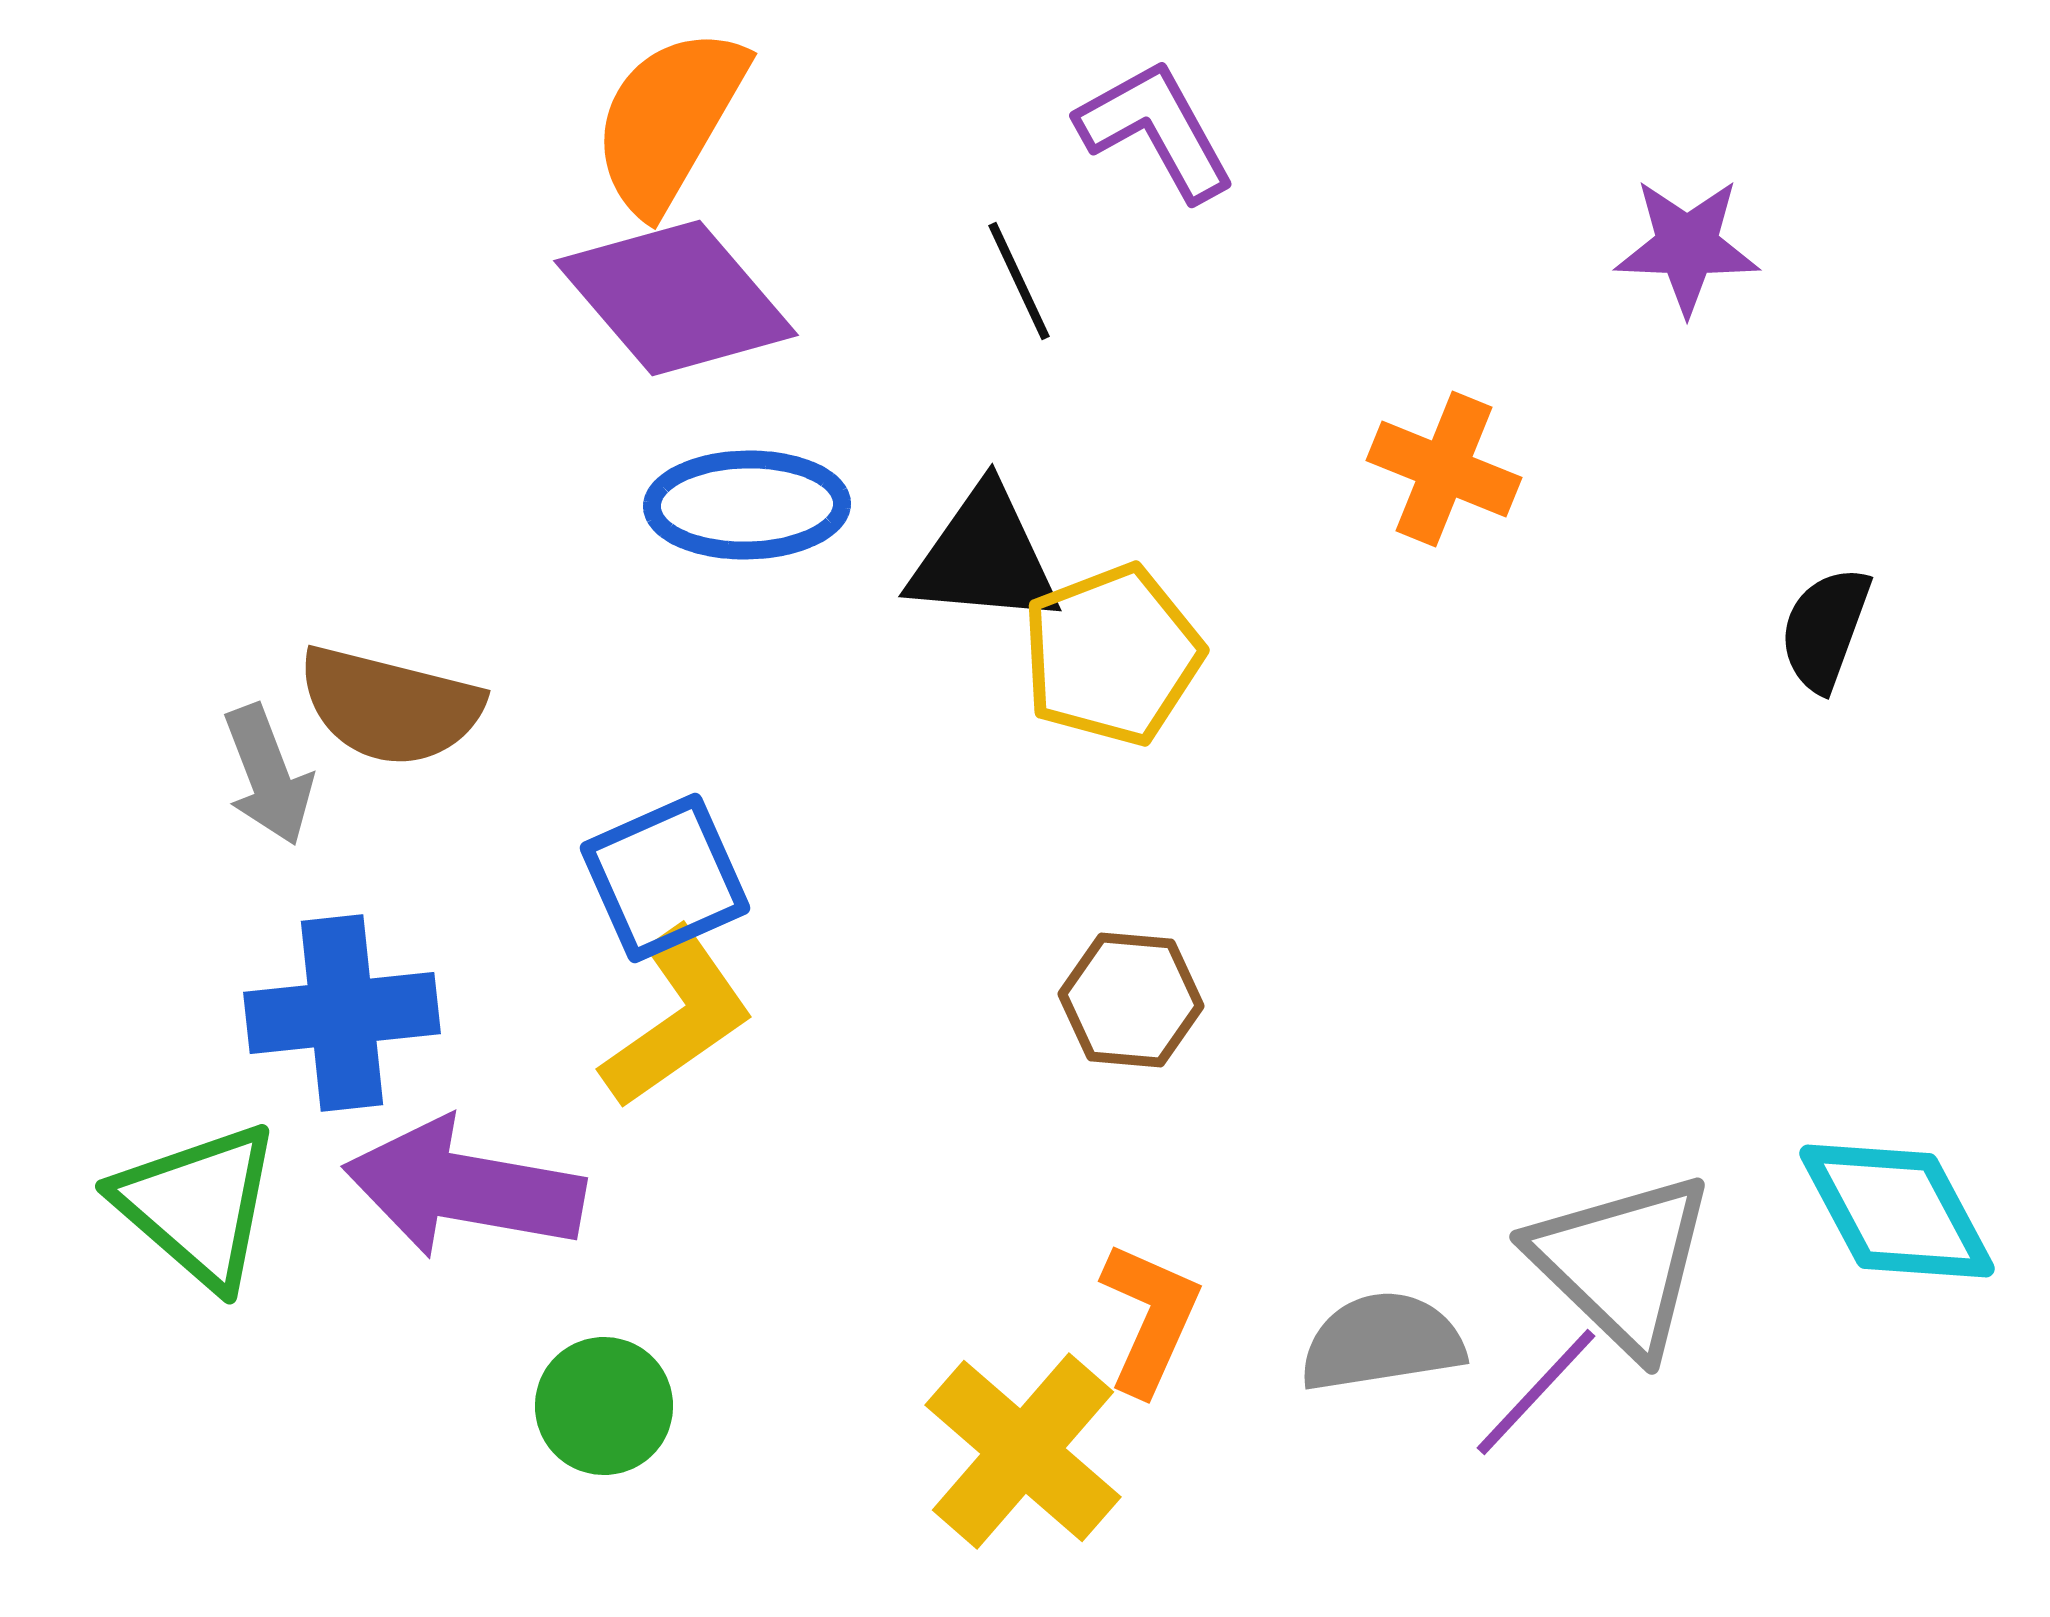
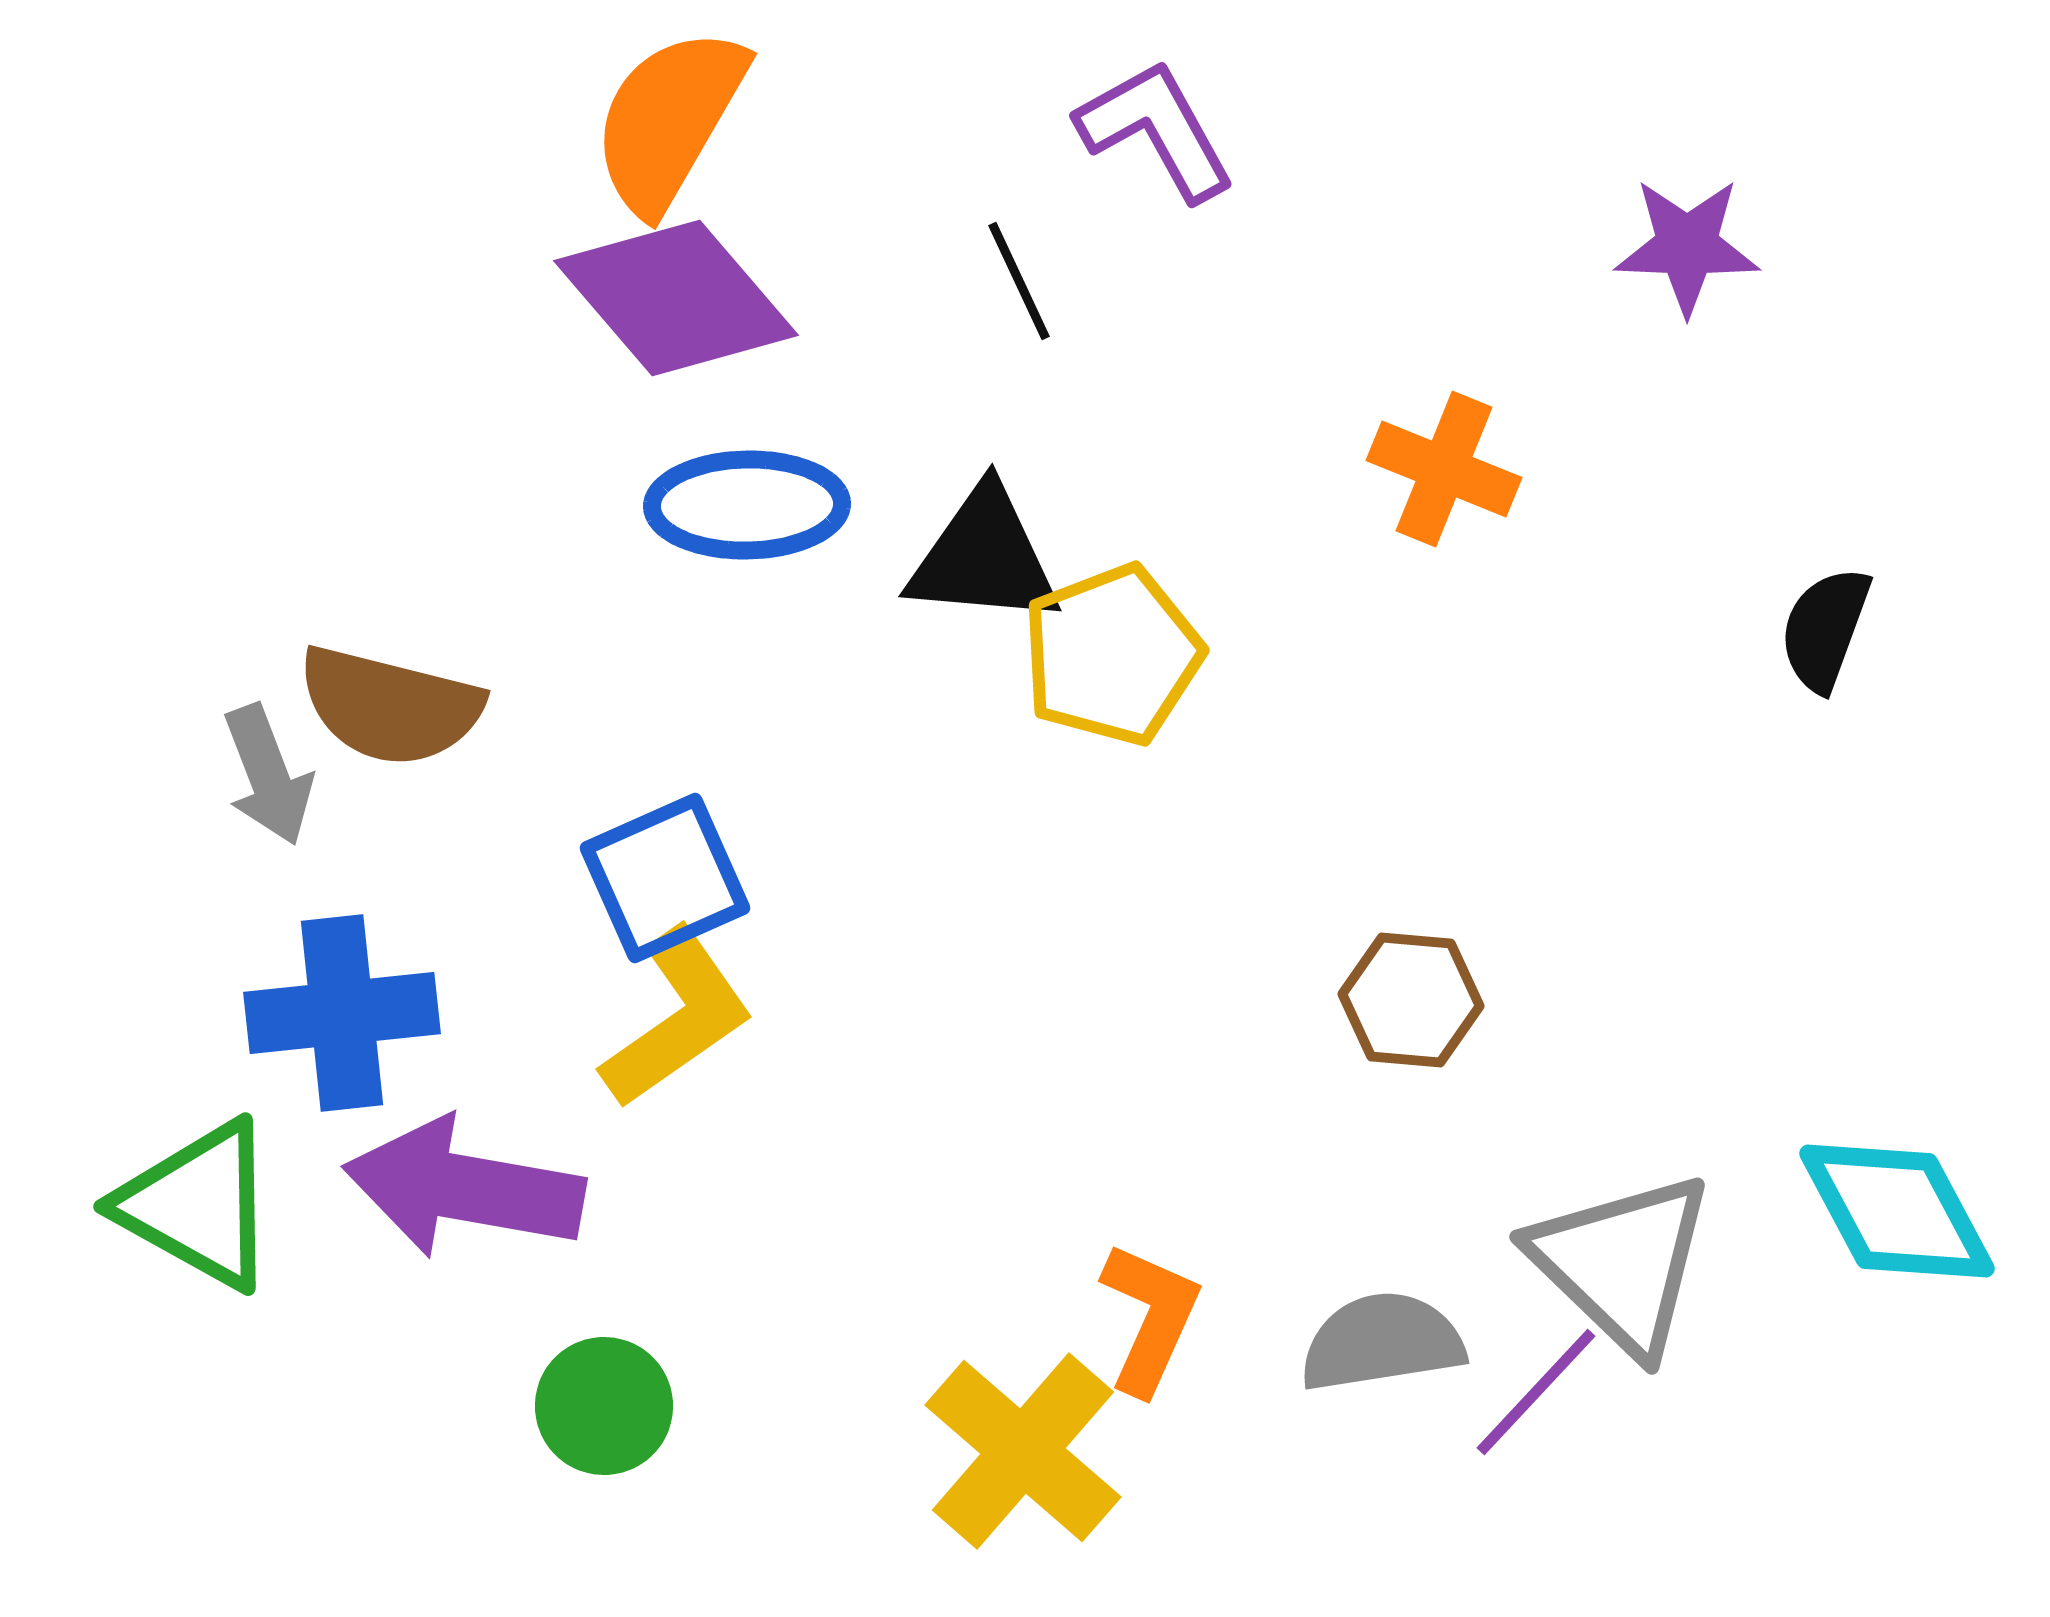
brown hexagon: moved 280 px right
green triangle: rotated 12 degrees counterclockwise
